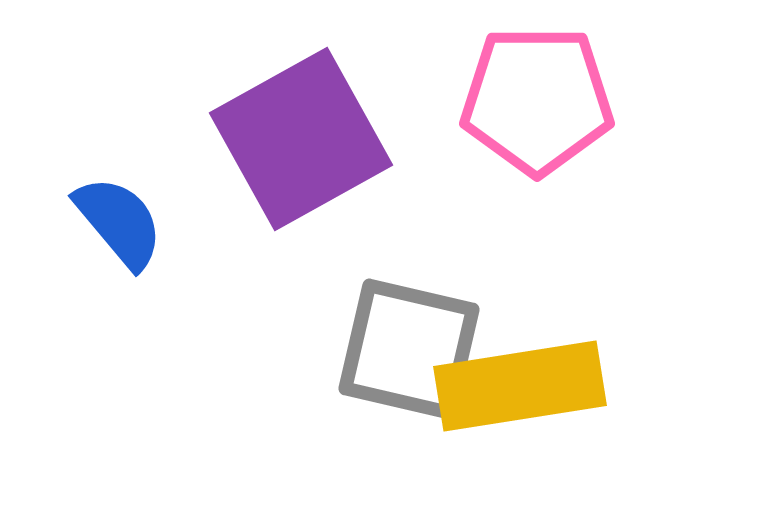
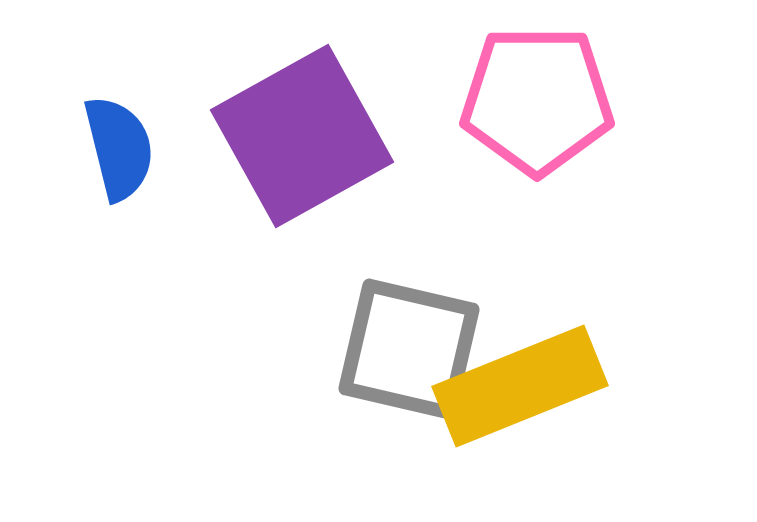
purple square: moved 1 px right, 3 px up
blue semicircle: moved 74 px up; rotated 26 degrees clockwise
yellow rectangle: rotated 13 degrees counterclockwise
